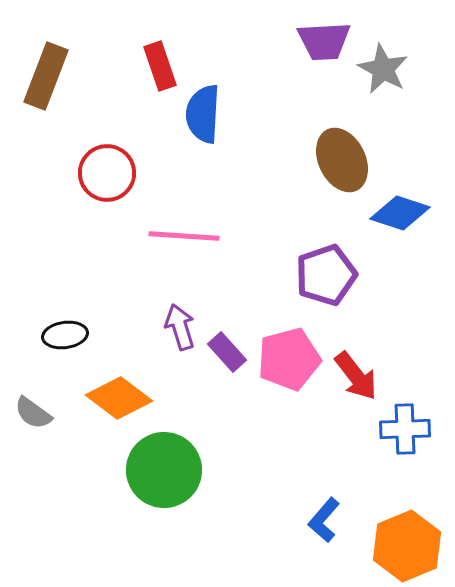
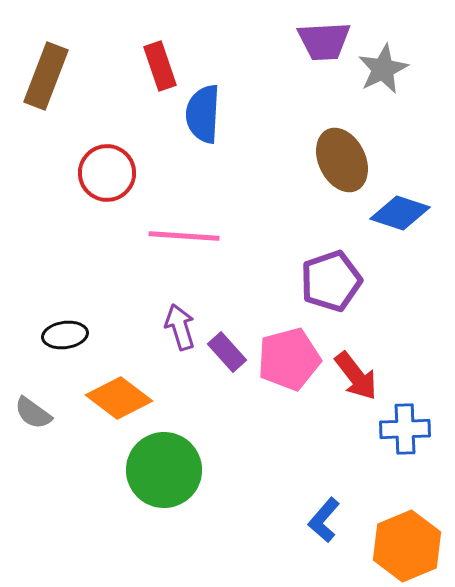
gray star: rotated 18 degrees clockwise
purple pentagon: moved 5 px right, 6 px down
